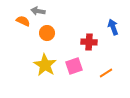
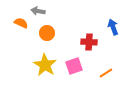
orange semicircle: moved 2 px left, 2 px down
